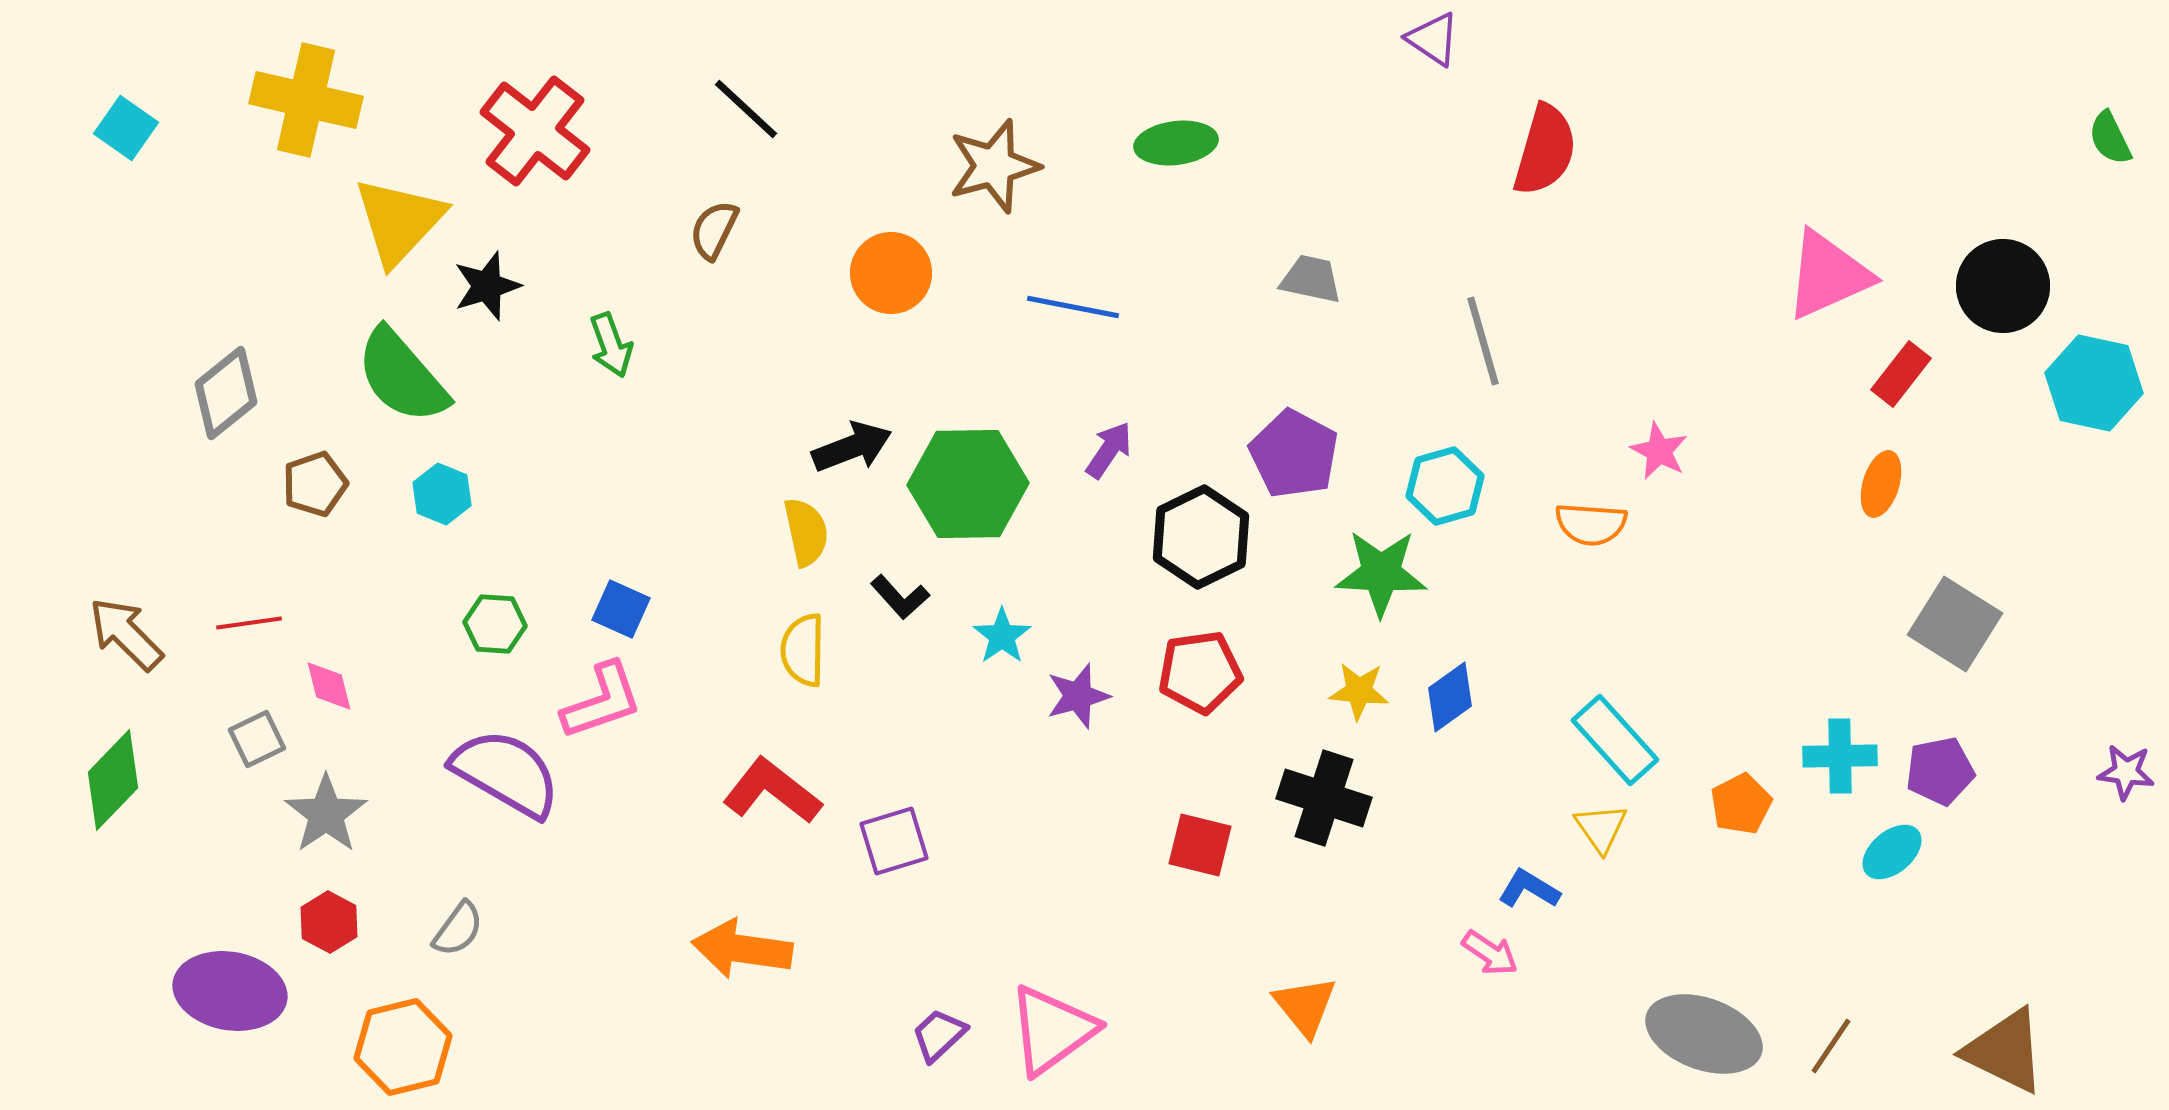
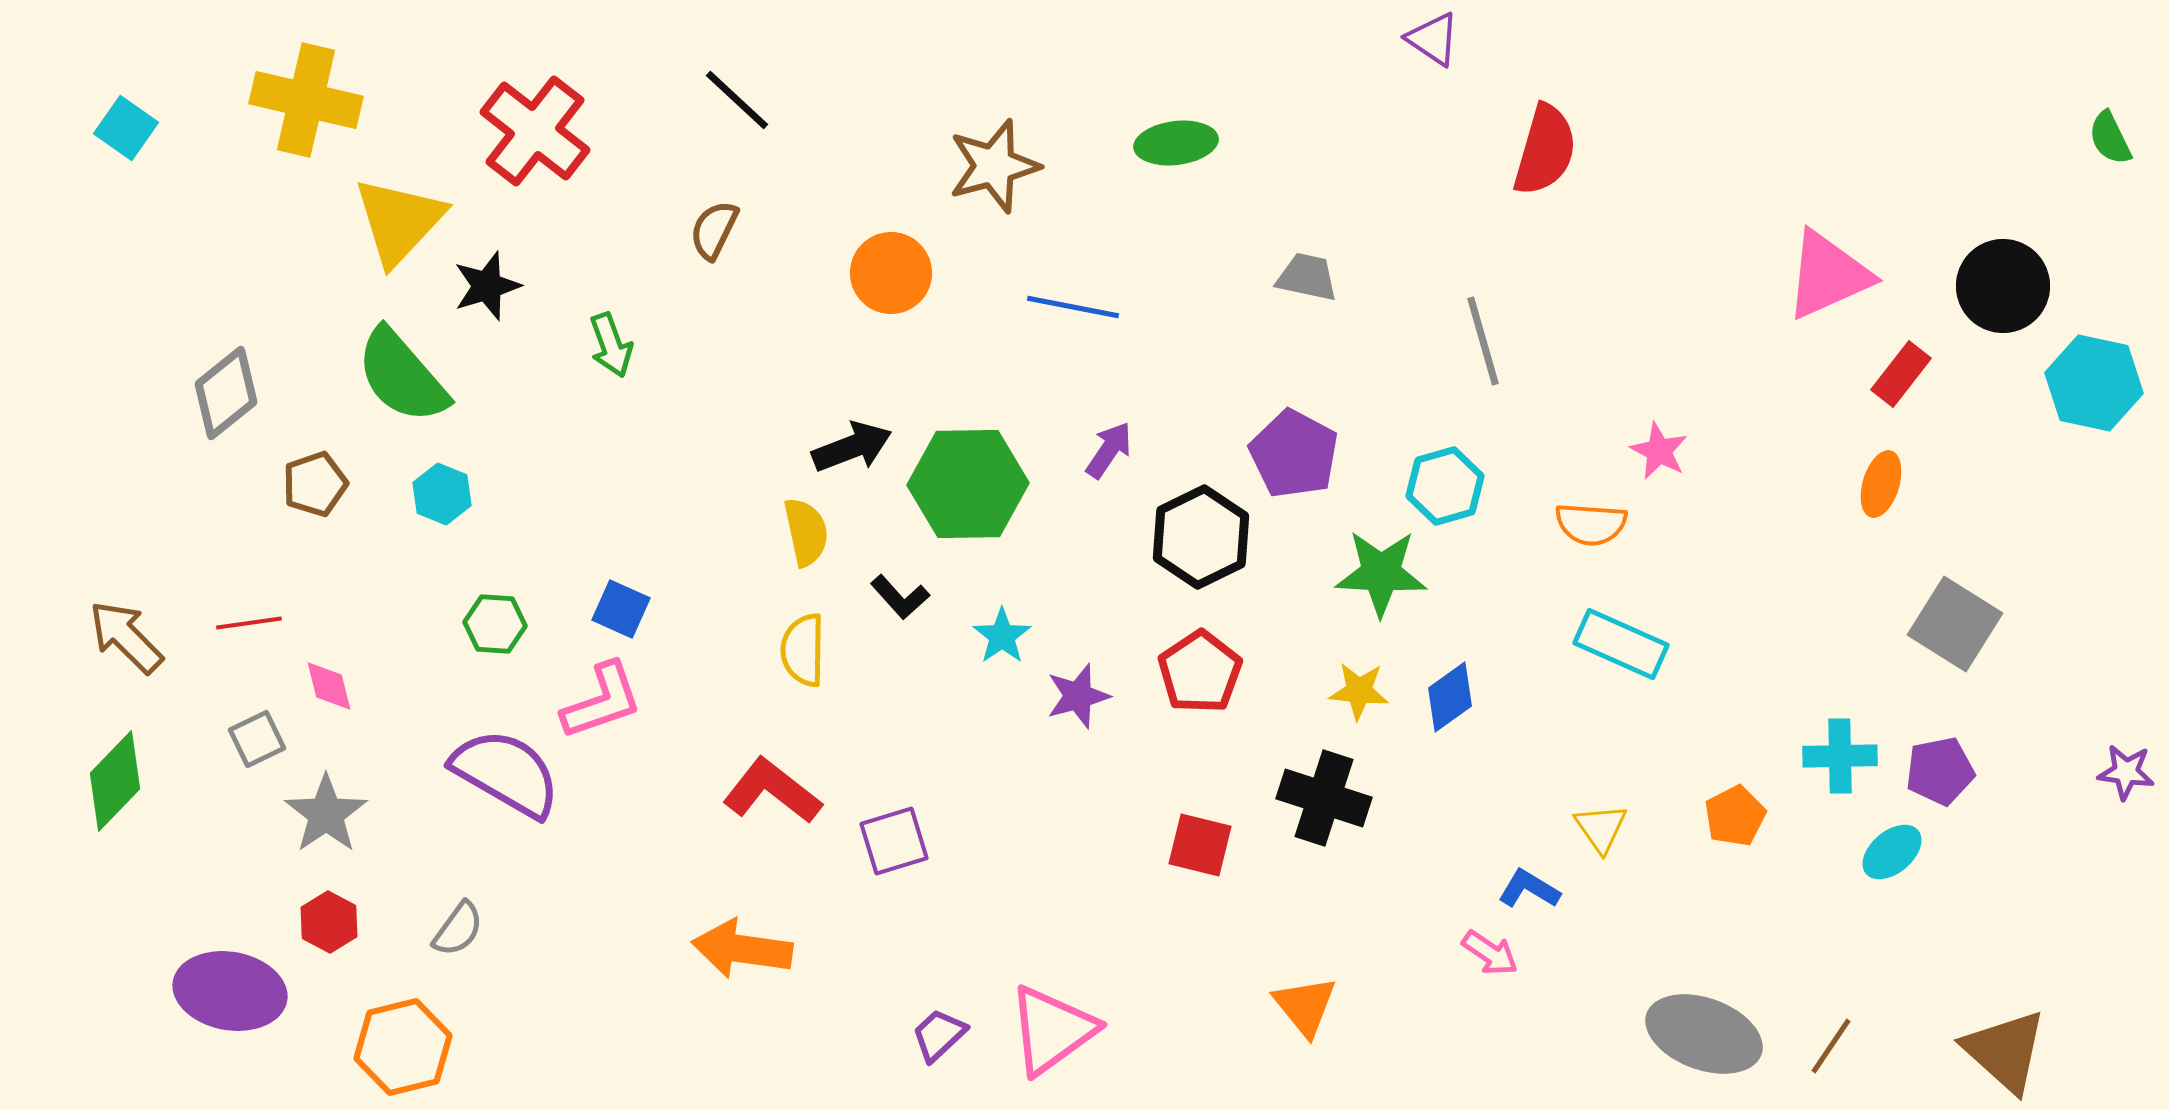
black line at (746, 109): moved 9 px left, 9 px up
gray trapezoid at (1311, 279): moved 4 px left, 2 px up
brown arrow at (126, 634): moved 3 px down
red pentagon at (1200, 672): rotated 26 degrees counterclockwise
cyan rectangle at (1615, 740): moved 6 px right, 96 px up; rotated 24 degrees counterclockwise
green diamond at (113, 780): moved 2 px right, 1 px down
orange pentagon at (1741, 804): moved 6 px left, 12 px down
brown triangle at (2005, 1051): rotated 16 degrees clockwise
